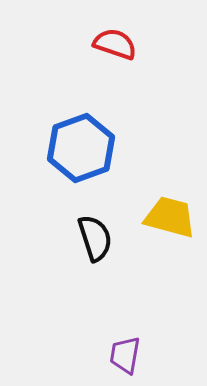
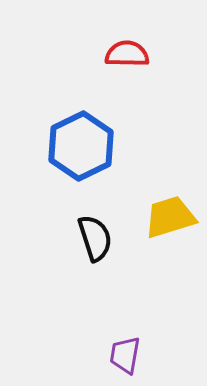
red semicircle: moved 12 px right, 10 px down; rotated 18 degrees counterclockwise
blue hexagon: moved 2 px up; rotated 6 degrees counterclockwise
yellow trapezoid: rotated 32 degrees counterclockwise
